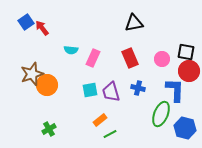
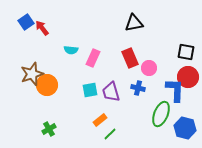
pink circle: moved 13 px left, 9 px down
red circle: moved 1 px left, 6 px down
green line: rotated 16 degrees counterclockwise
